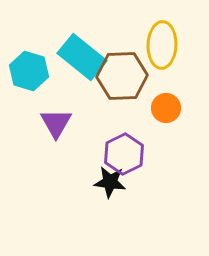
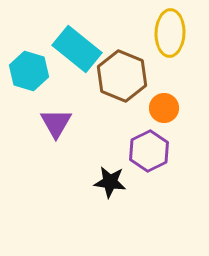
yellow ellipse: moved 8 px right, 12 px up
cyan rectangle: moved 5 px left, 8 px up
brown hexagon: rotated 24 degrees clockwise
orange circle: moved 2 px left
purple hexagon: moved 25 px right, 3 px up
